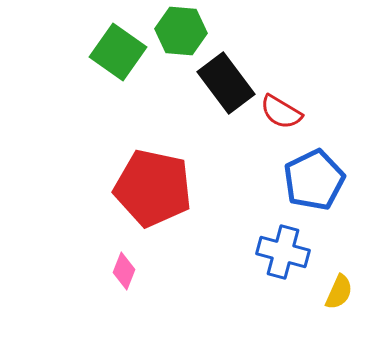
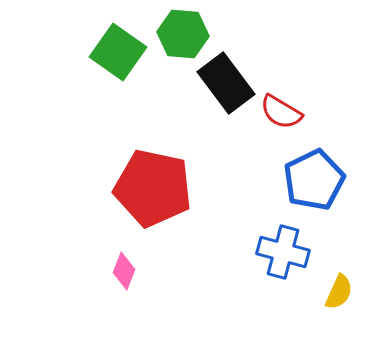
green hexagon: moved 2 px right, 3 px down
